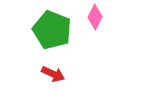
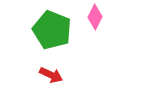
red arrow: moved 2 px left, 1 px down
